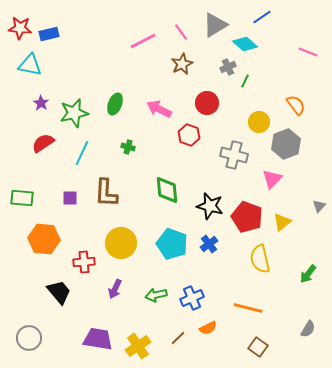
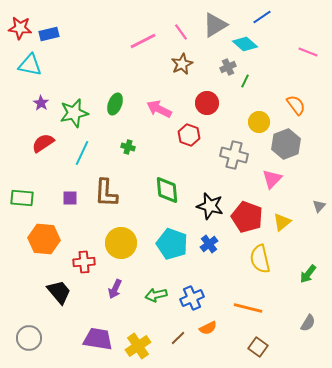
gray semicircle at (308, 329): moved 6 px up
